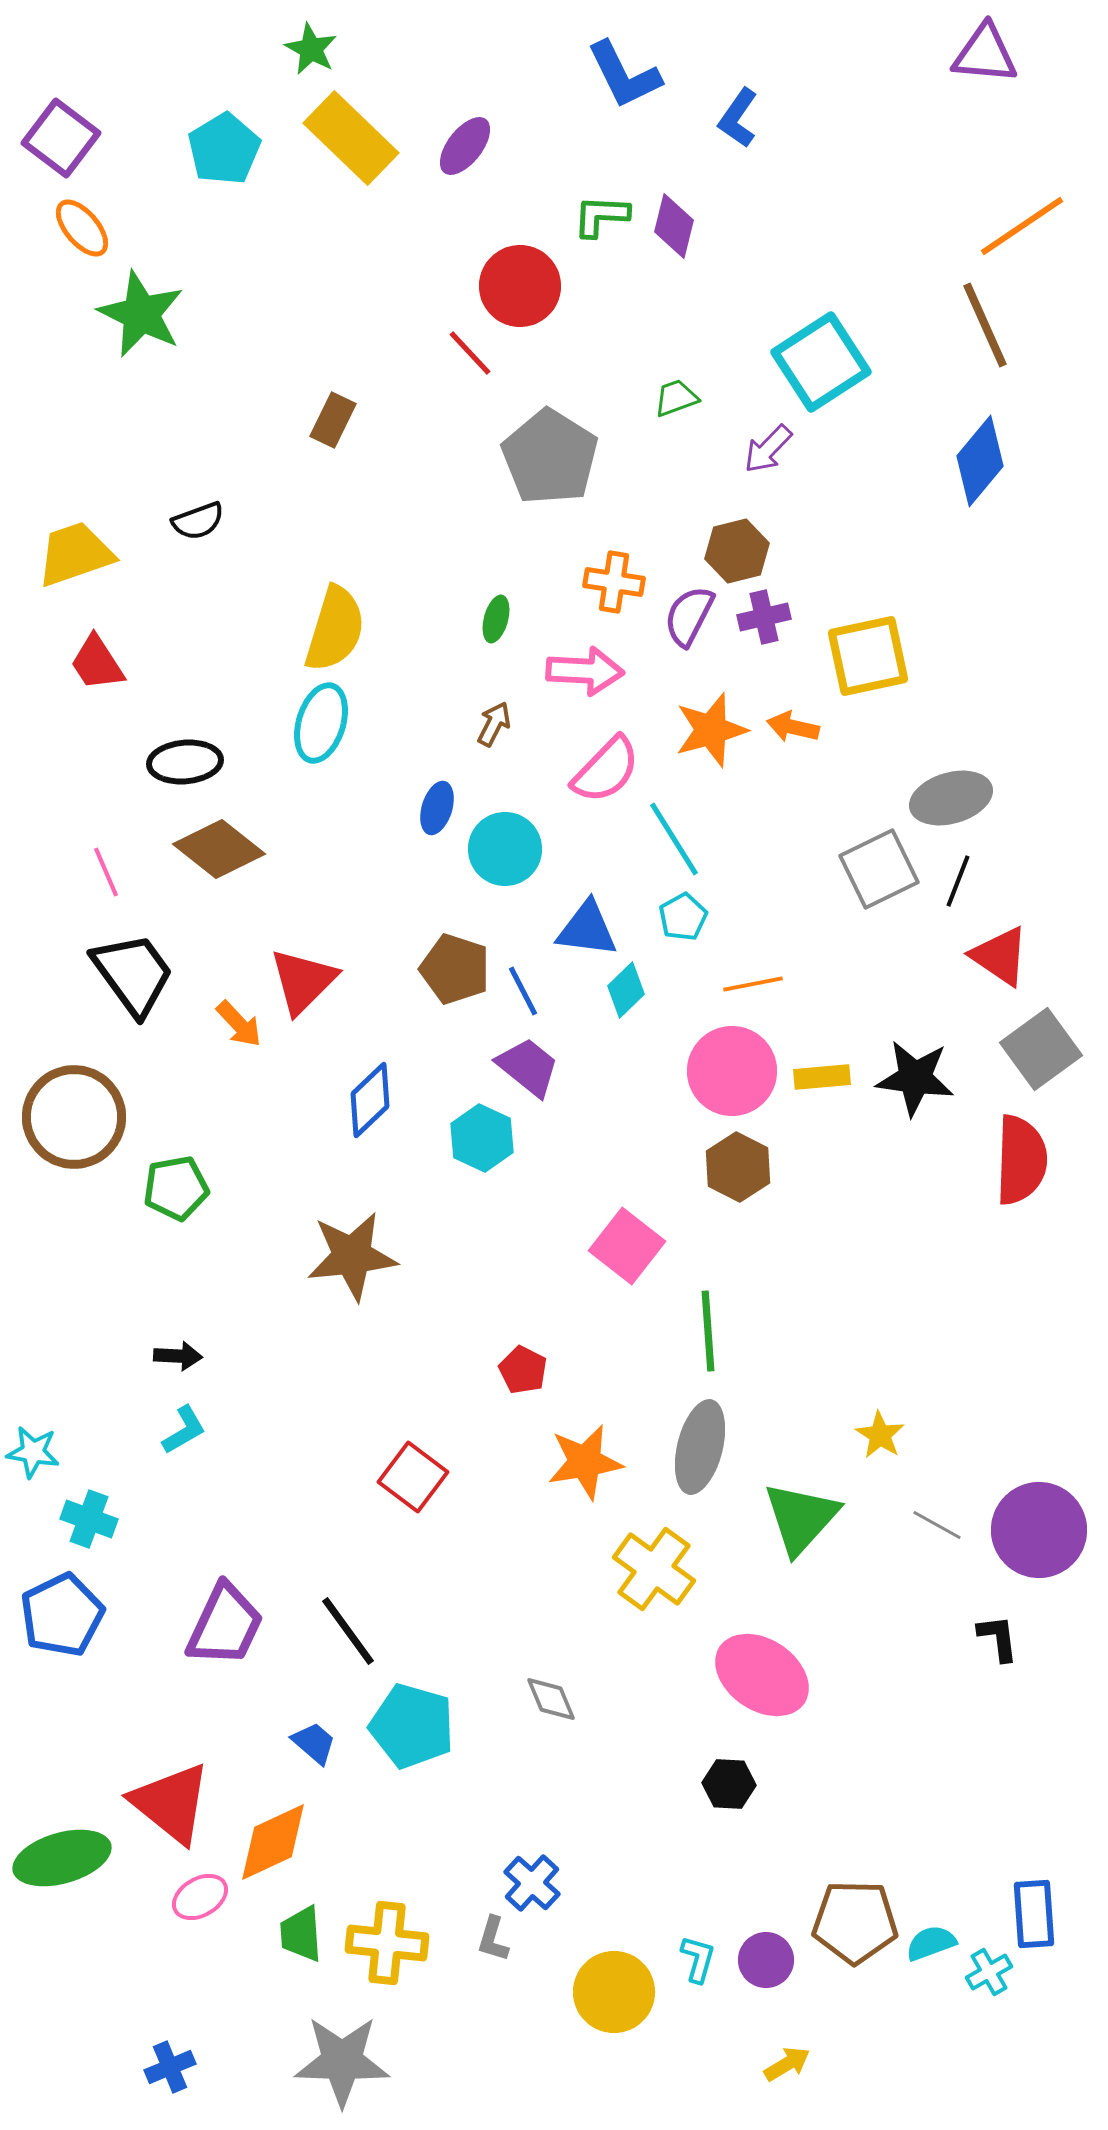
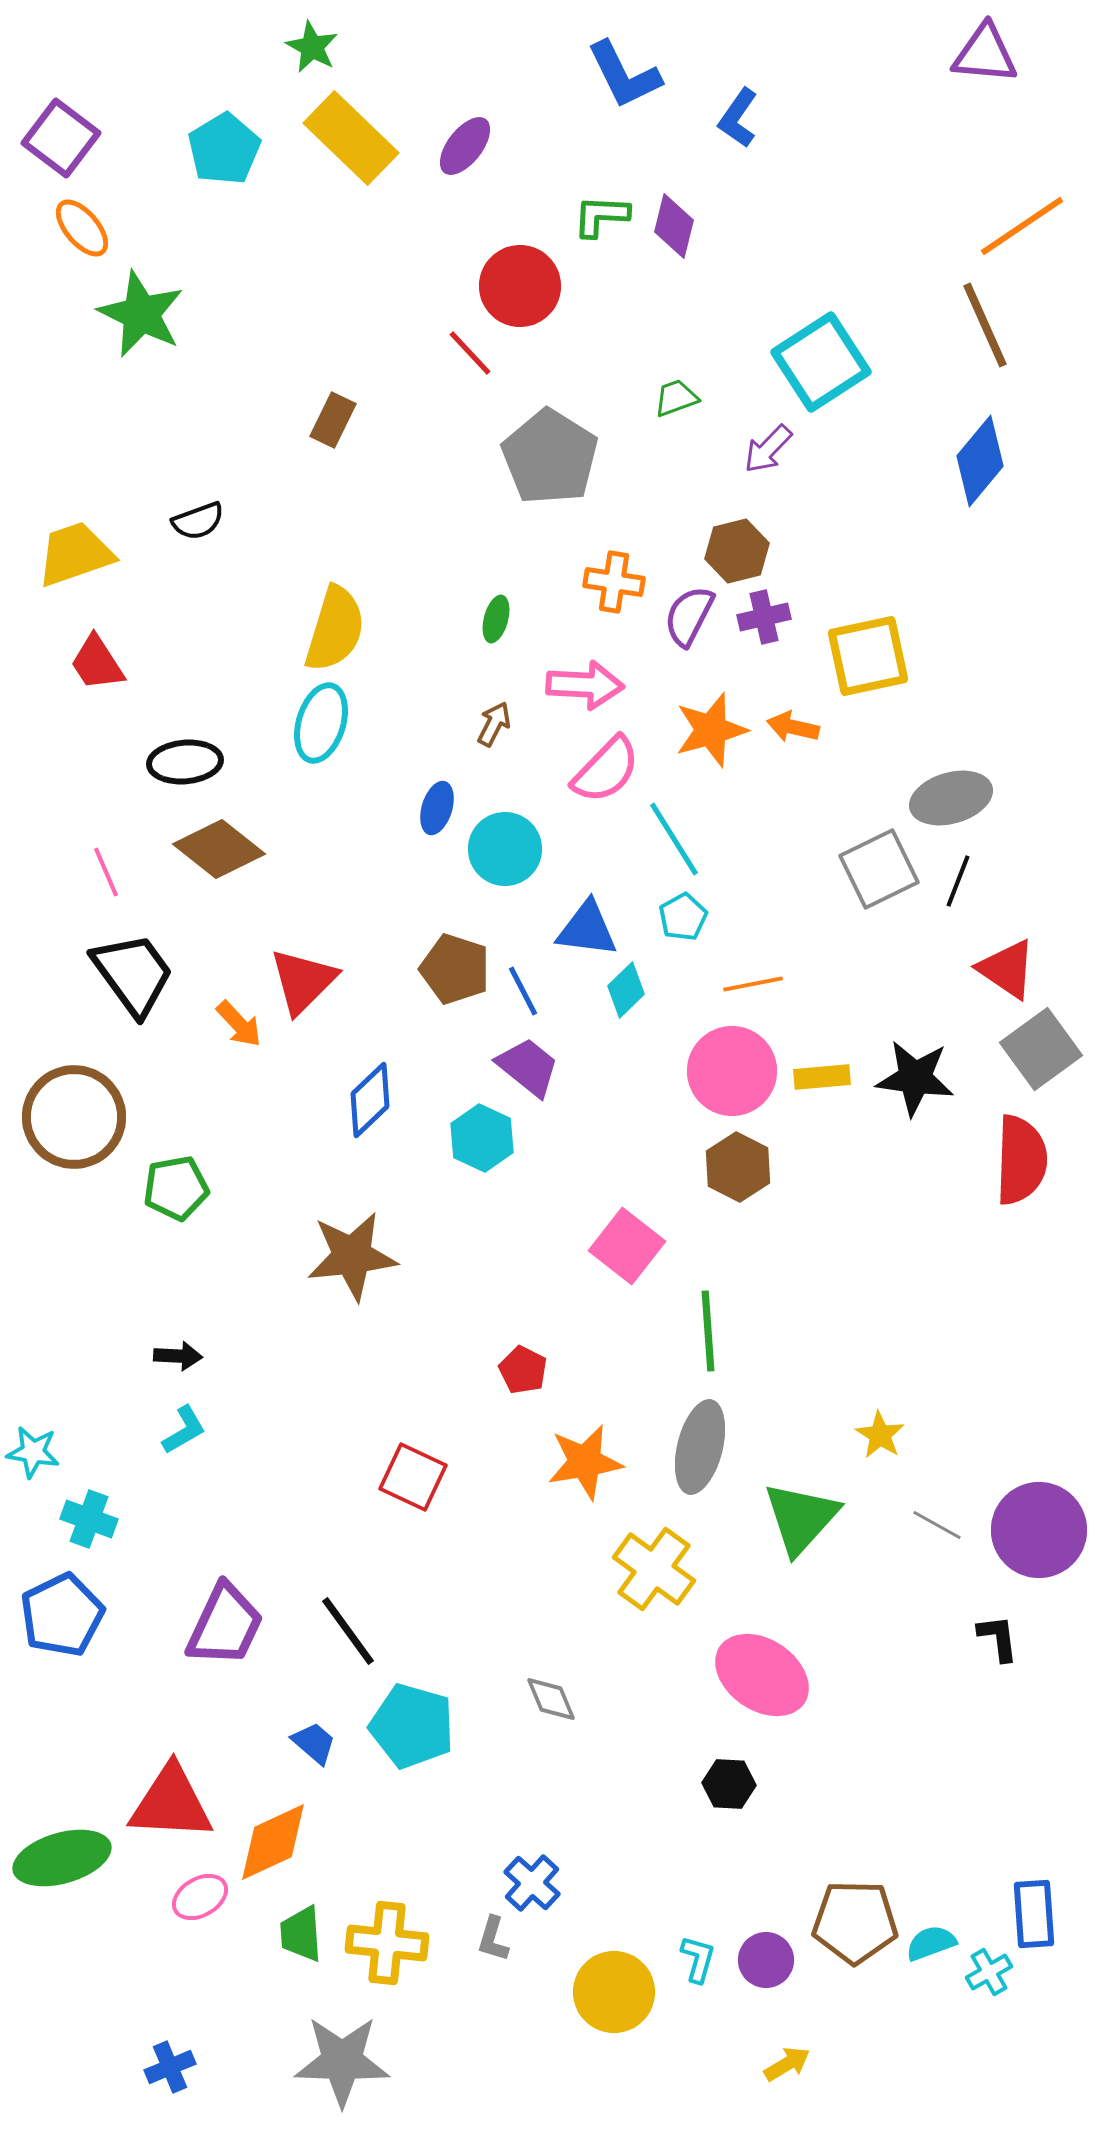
green star at (311, 49): moved 1 px right, 2 px up
pink arrow at (585, 671): moved 14 px down
red triangle at (1000, 956): moved 7 px right, 13 px down
red square at (413, 1477): rotated 12 degrees counterclockwise
red triangle at (171, 1803): rotated 36 degrees counterclockwise
